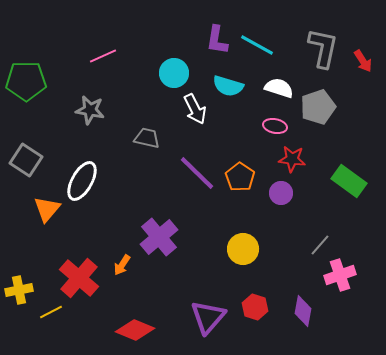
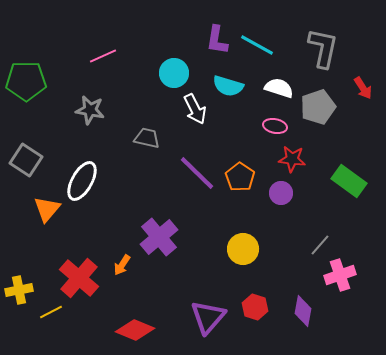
red arrow: moved 27 px down
